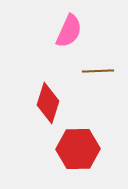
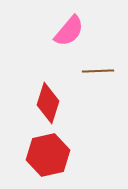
pink semicircle: rotated 16 degrees clockwise
red hexagon: moved 30 px left, 6 px down; rotated 12 degrees counterclockwise
